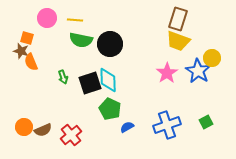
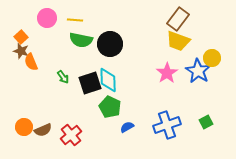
brown rectangle: rotated 20 degrees clockwise
orange square: moved 6 px left, 1 px up; rotated 32 degrees clockwise
green arrow: rotated 16 degrees counterclockwise
green pentagon: moved 2 px up
